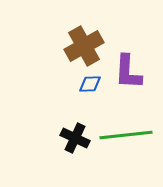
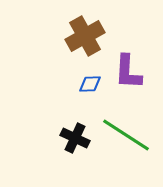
brown cross: moved 1 px right, 10 px up
green line: rotated 39 degrees clockwise
